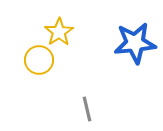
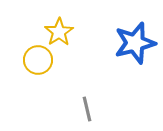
blue star: rotated 9 degrees counterclockwise
yellow circle: moved 1 px left
